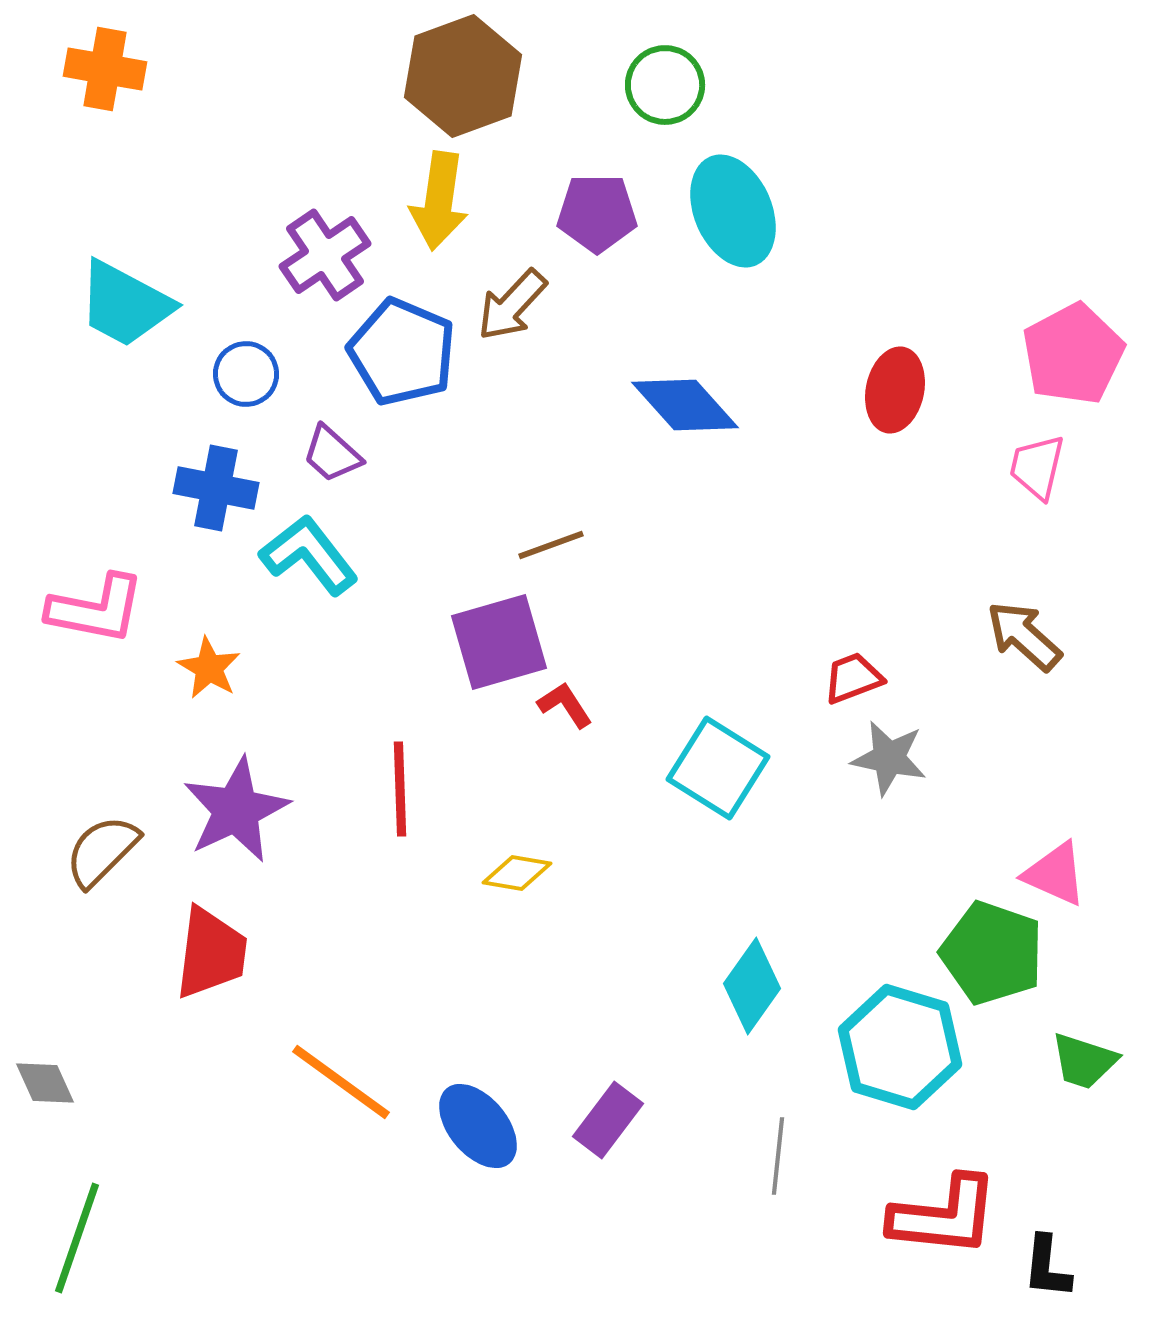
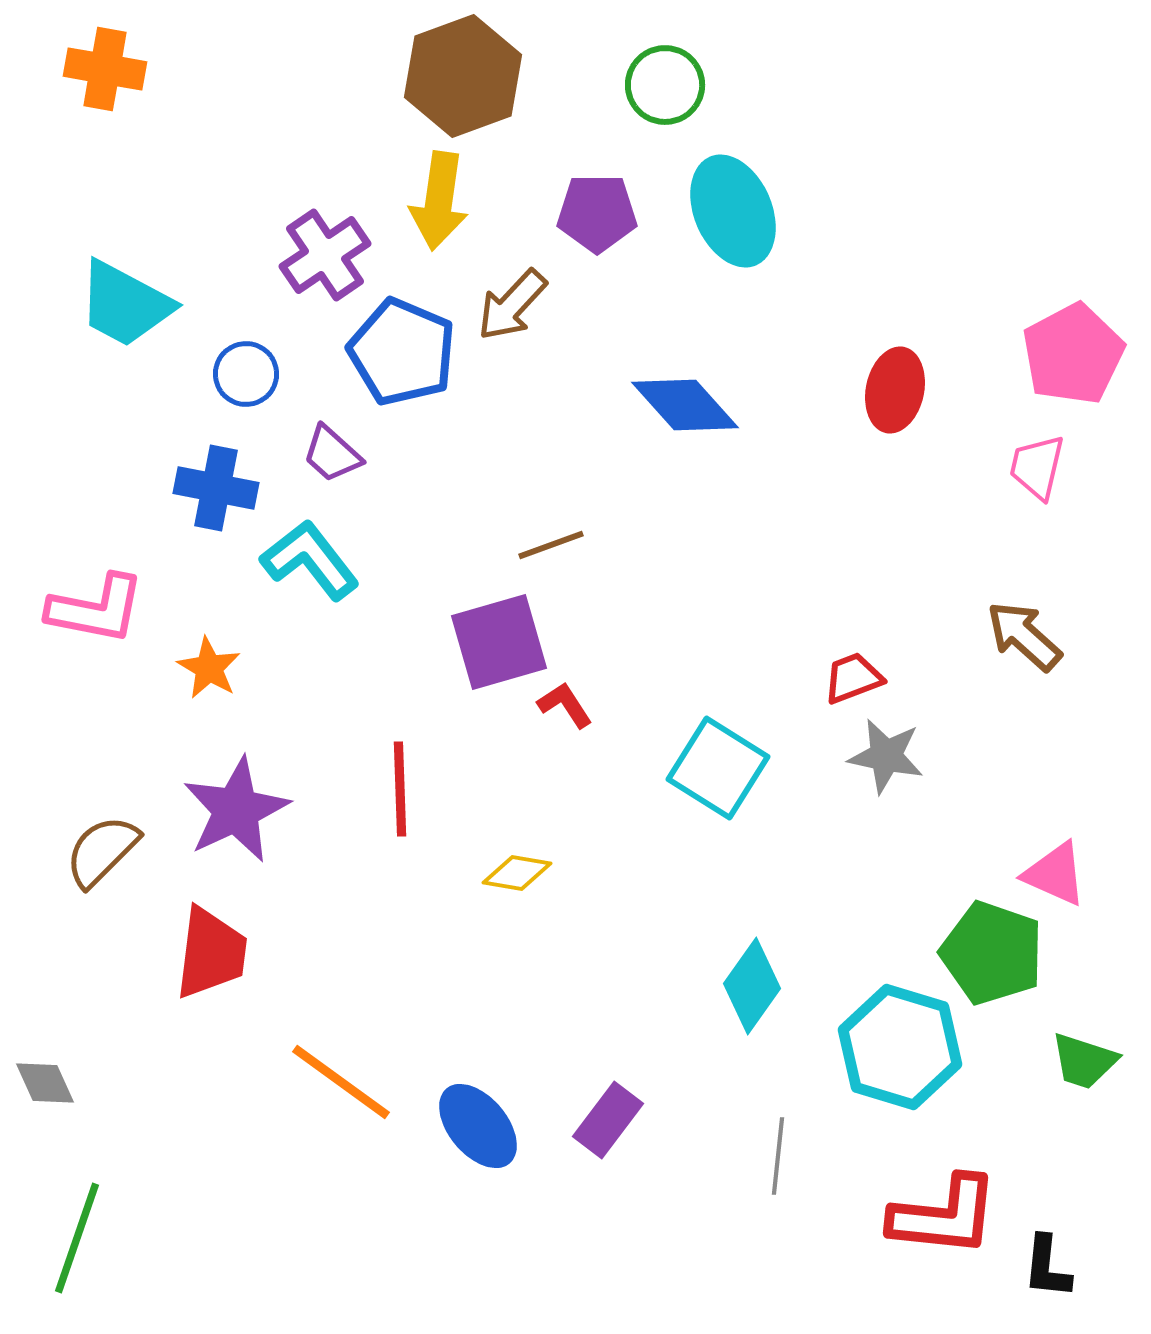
cyan L-shape at (309, 555): moved 1 px right, 5 px down
gray star at (889, 758): moved 3 px left, 2 px up
